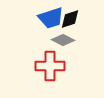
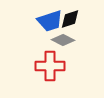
blue trapezoid: moved 1 px left, 3 px down
